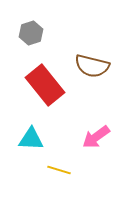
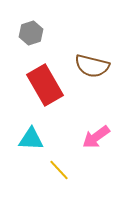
red rectangle: rotated 9 degrees clockwise
yellow line: rotated 30 degrees clockwise
